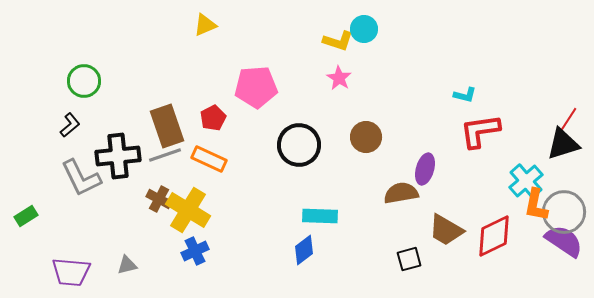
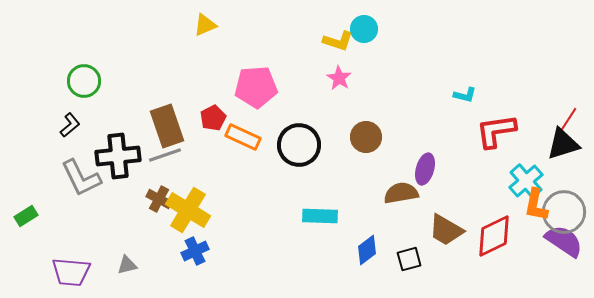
red L-shape: moved 16 px right
orange rectangle: moved 34 px right, 22 px up
blue diamond: moved 63 px right
